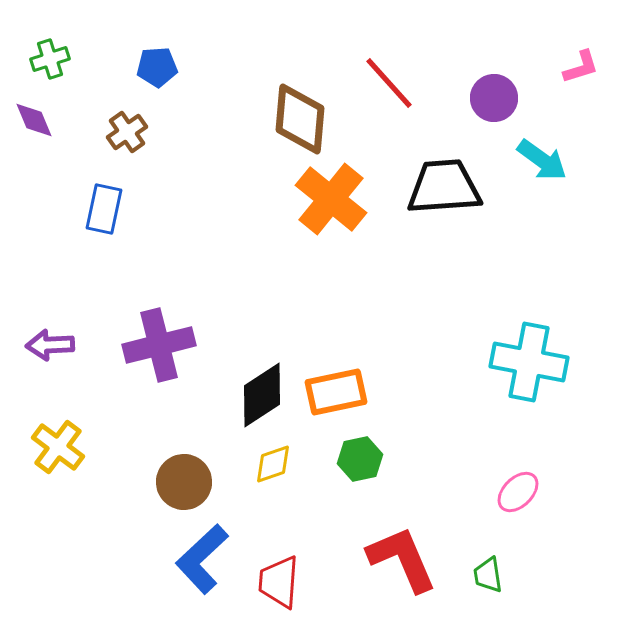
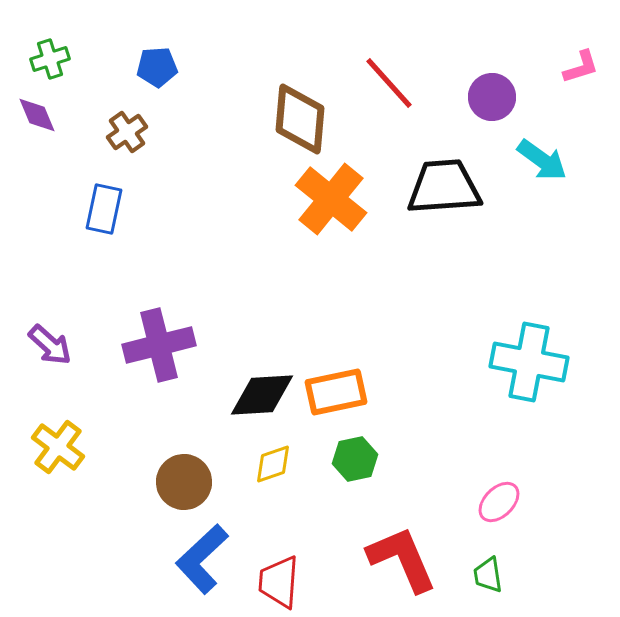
purple circle: moved 2 px left, 1 px up
purple diamond: moved 3 px right, 5 px up
purple arrow: rotated 135 degrees counterclockwise
black diamond: rotated 30 degrees clockwise
green hexagon: moved 5 px left
pink ellipse: moved 19 px left, 10 px down
